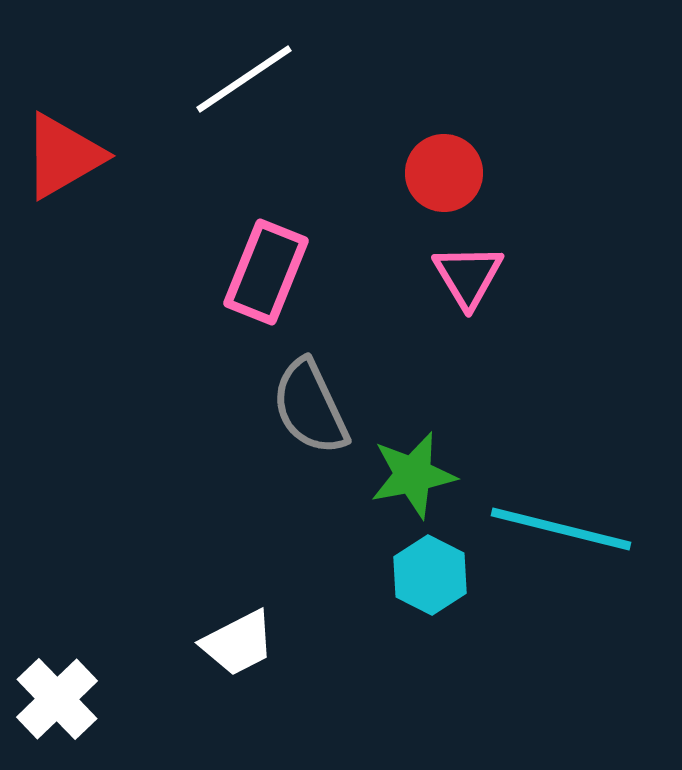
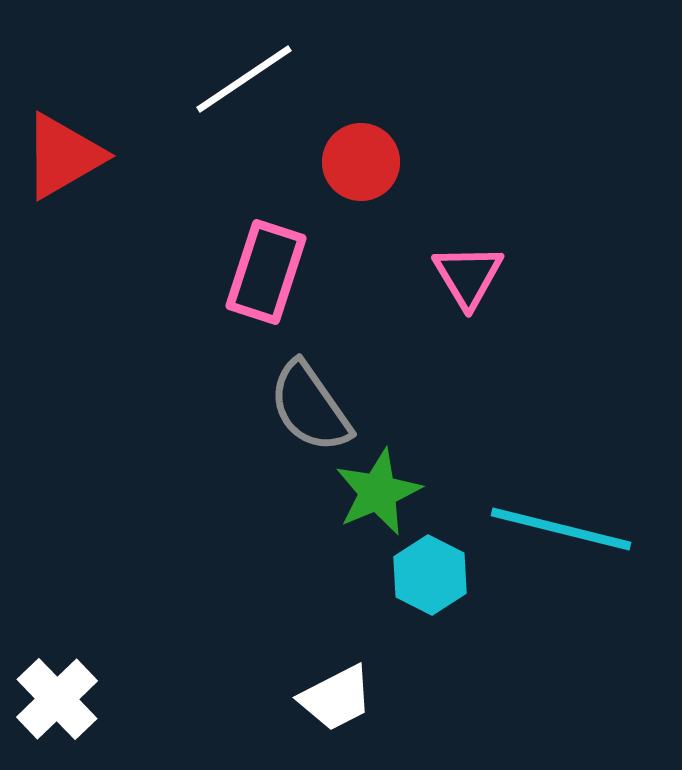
red circle: moved 83 px left, 11 px up
pink rectangle: rotated 4 degrees counterclockwise
gray semicircle: rotated 10 degrees counterclockwise
green star: moved 35 px left, 17 px down; rotated 12 degrees counterclockwise
white trapezoid: moved 98 px right, 55 px down
